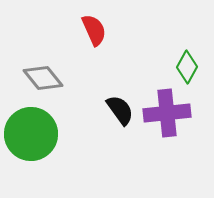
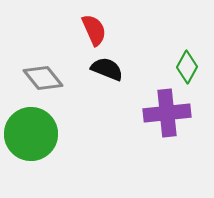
black semicircle: moved 13 px left, 41 px up; rotated 32 degrees counterclockwise
